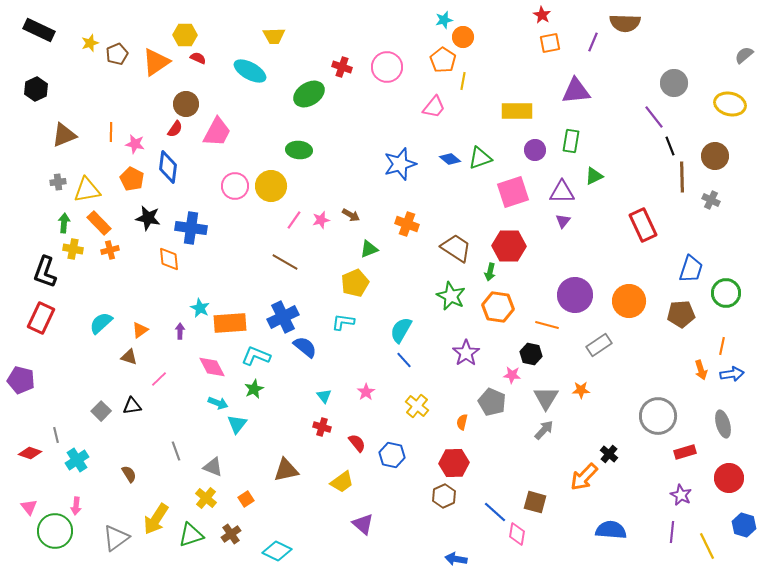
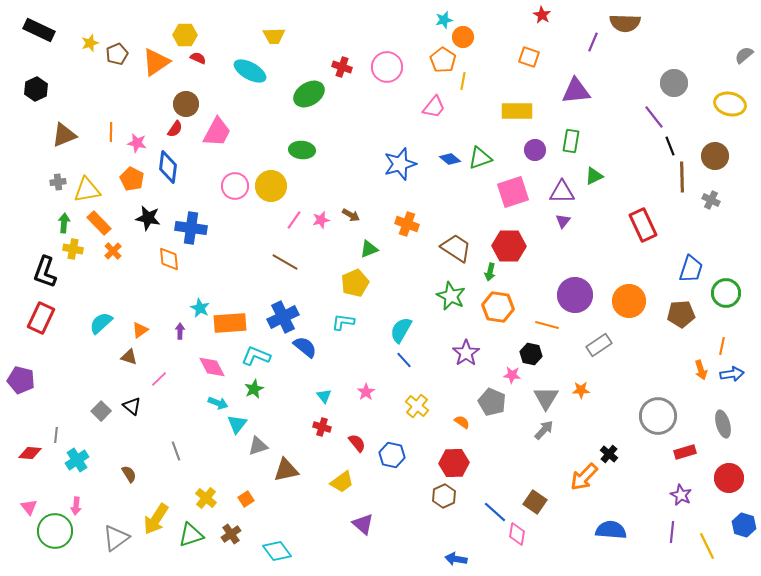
orange square at (550, 43): moved 21 px left, 14 px down; rotated 30 degrees clockwise
pink star at (135, 144): moved 2 px right, 1 px up
green ellipse at (299, 150): moved 3 px right
orange cross at (110, 250): moved 3 px right, 1 px down; rotated 30 degrees counterclockwise
black triangle at (132, 406): rotated 48 degrees clockwise
orange semicircle at (462, 422): rotated 112 degrees clockwise
gray line at (56, 435): rotated 21 degrees clockwise
red diamond at (30, 453): rotated 15 degrees counterclockwise
gray triangle at (213, 467): moved 45 px right, 21 px up; rotated 40 degrees counterclockwise
brown square at (535, 502): rotated 20 degrees clockwise
cyan diamond at (277, 551): rotated 28 degrees clockwise
